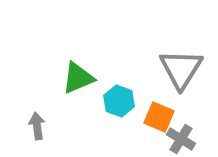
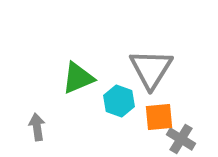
gray triangle: moved 30 px left
orange square: rotated 28 degrees counterclockwise
gray arrow: moved 1 px down
